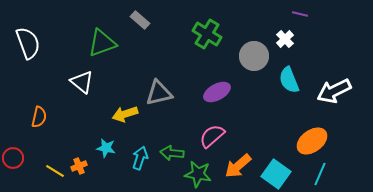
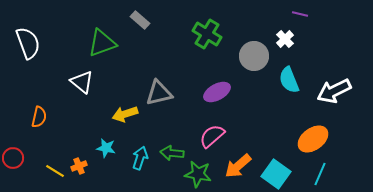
orange ellipse: moved 1 px right, 2 px up
